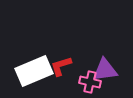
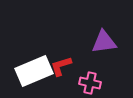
purple triangle: moved 1 px left, 28 px up
pink cross: moved 1 px down
